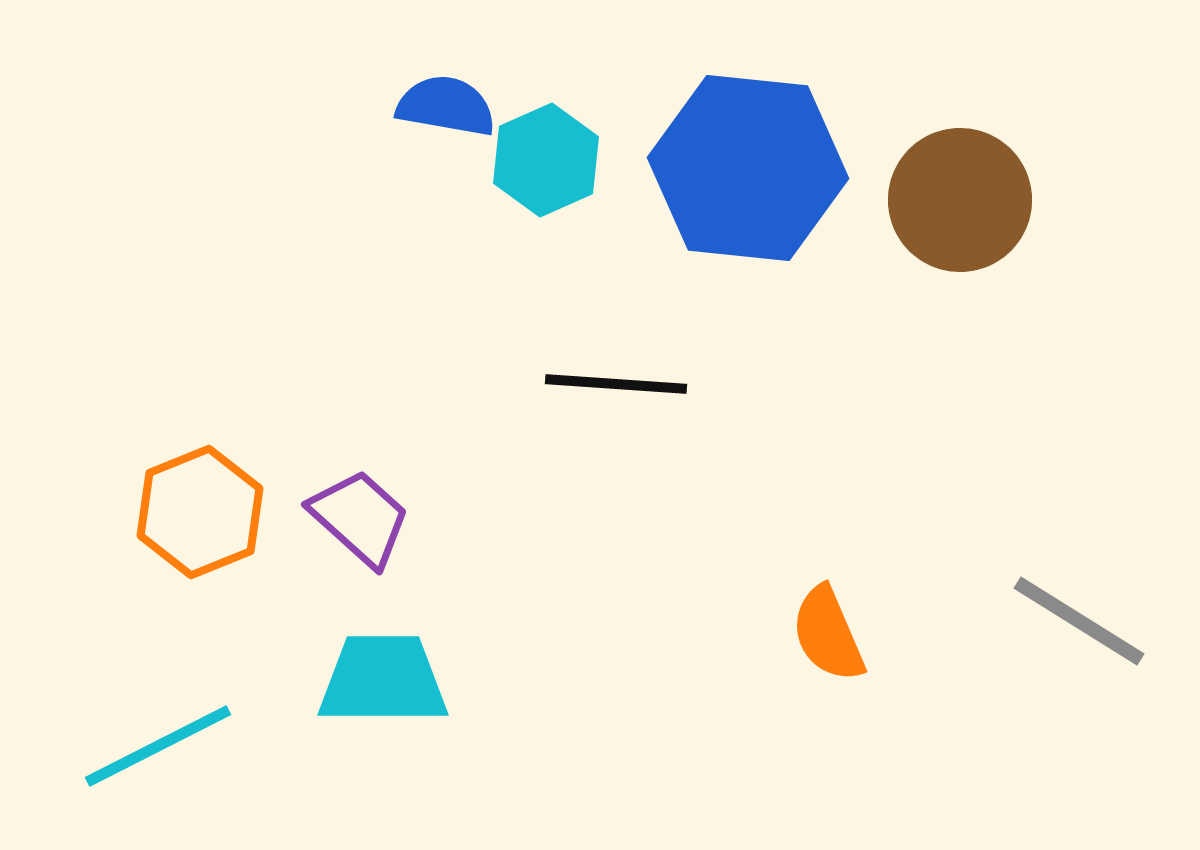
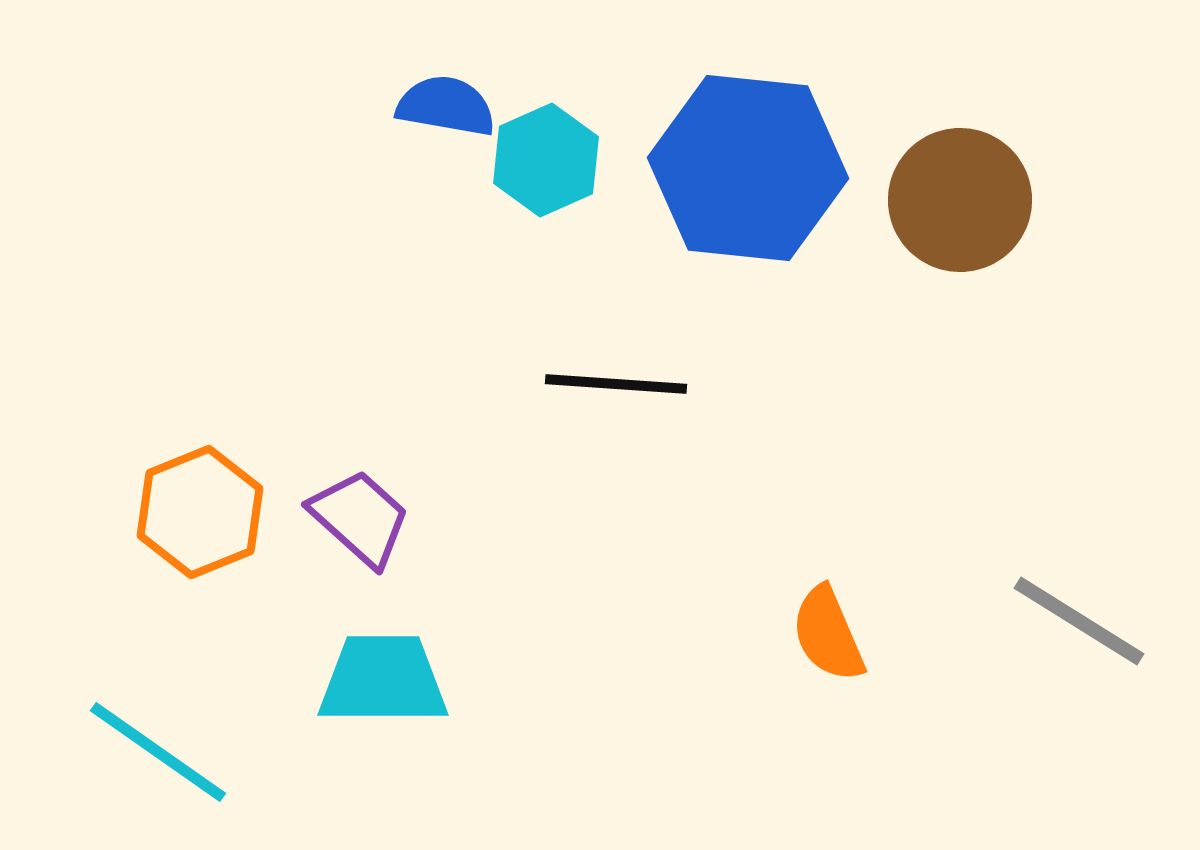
cyan line: moved 6 px down; rotated 62 degrees clockwise
